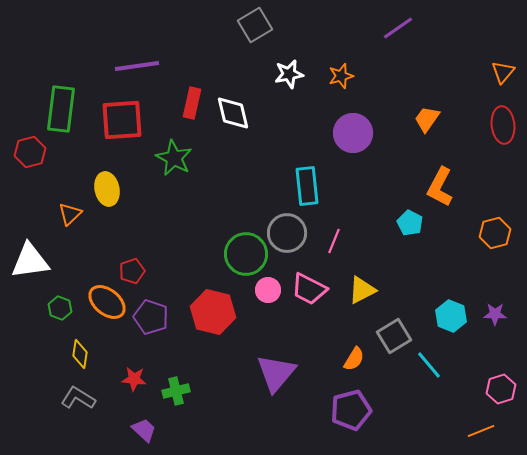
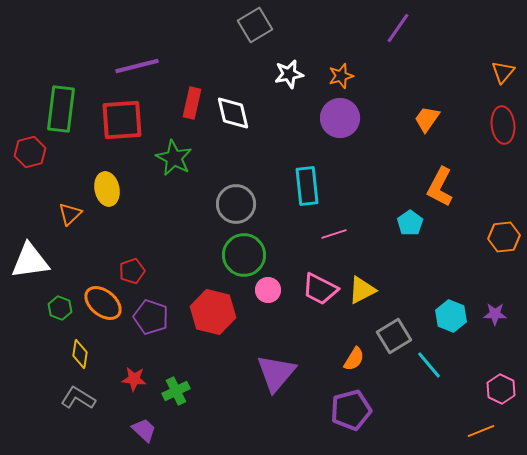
purple line at (398, 28): rotated 20 degrees counterclockwise
purple line at (137, 66): rotated 6 degrees counterclockwise
purple circle at (353, 133): moved 13 px left, 15 px up
cyan pentagon at (410, 223): rotated 10 degrees clockwise
gray circle at (287, 233): moved 51 px left, 29 px up
orange hexagon at (495, 233): moved 9 px right, 4 px down; rotated 8 degrees clockwise
pink line at (334, 241): moved 7 px up; rotated 50 degrees clockwise
green circle at (246, 254): moved 2 px left, 1 px down
pink trapezoid at (309, 289): moved 11 px right
orange ellipse at (107, 302): moved 4 px left, 1 px down
pink hexagon at (501, 389): rotated 16 degrees counterclockwise
green cross at (176, 391): rotated 12 degrees counterclockwise
